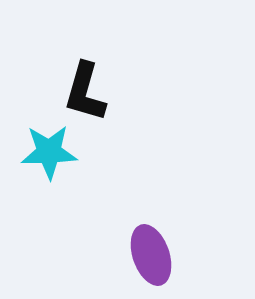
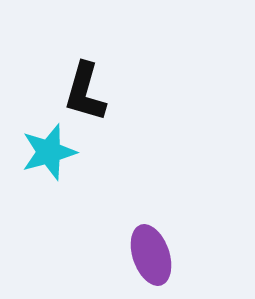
cyan star: rotated 14 degrees counterclockwise
